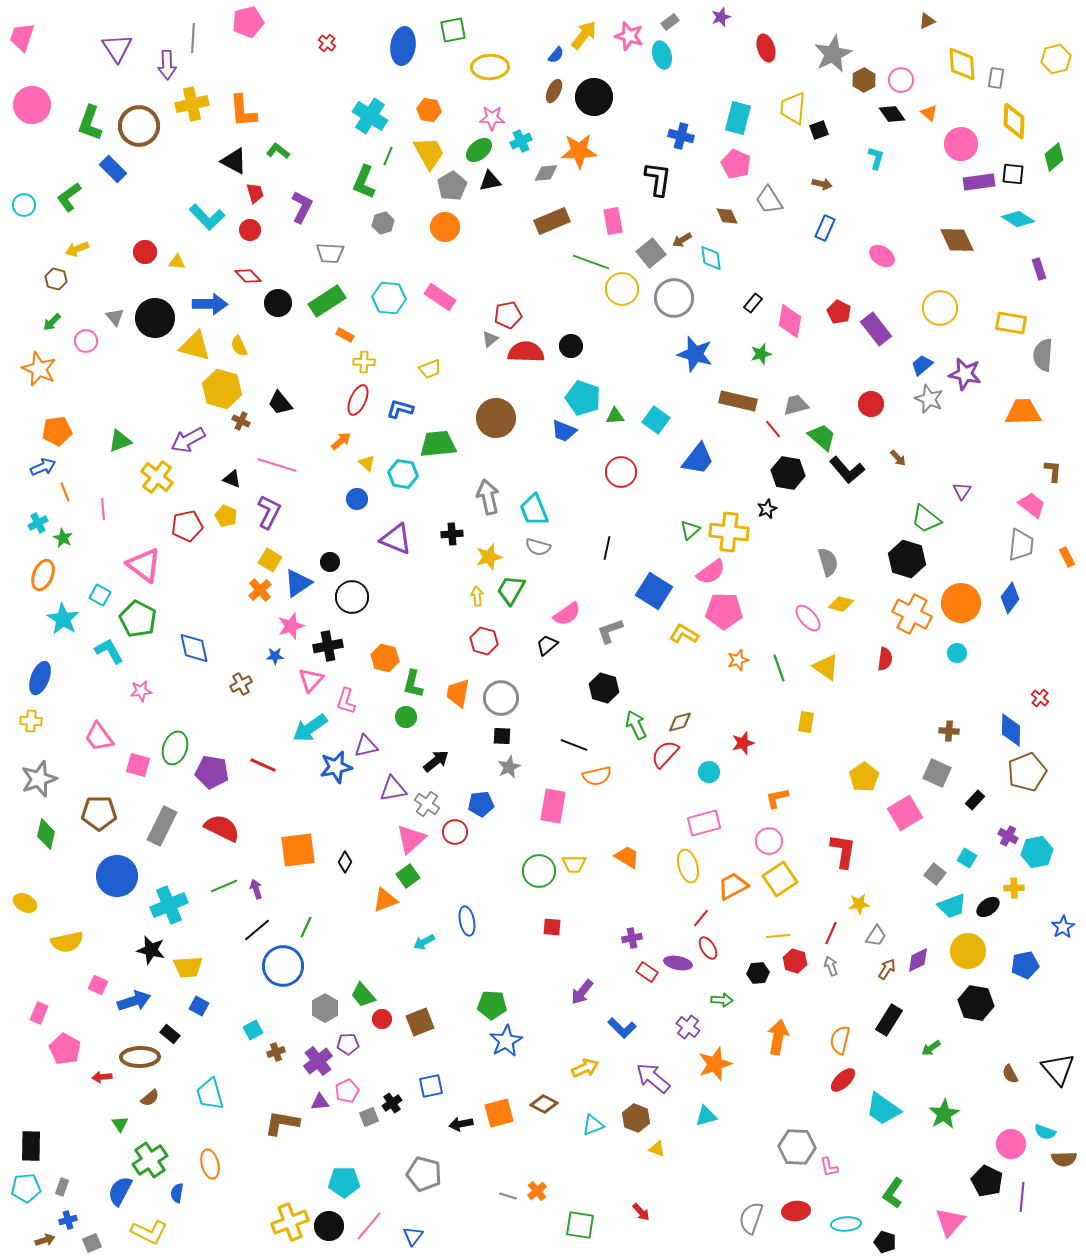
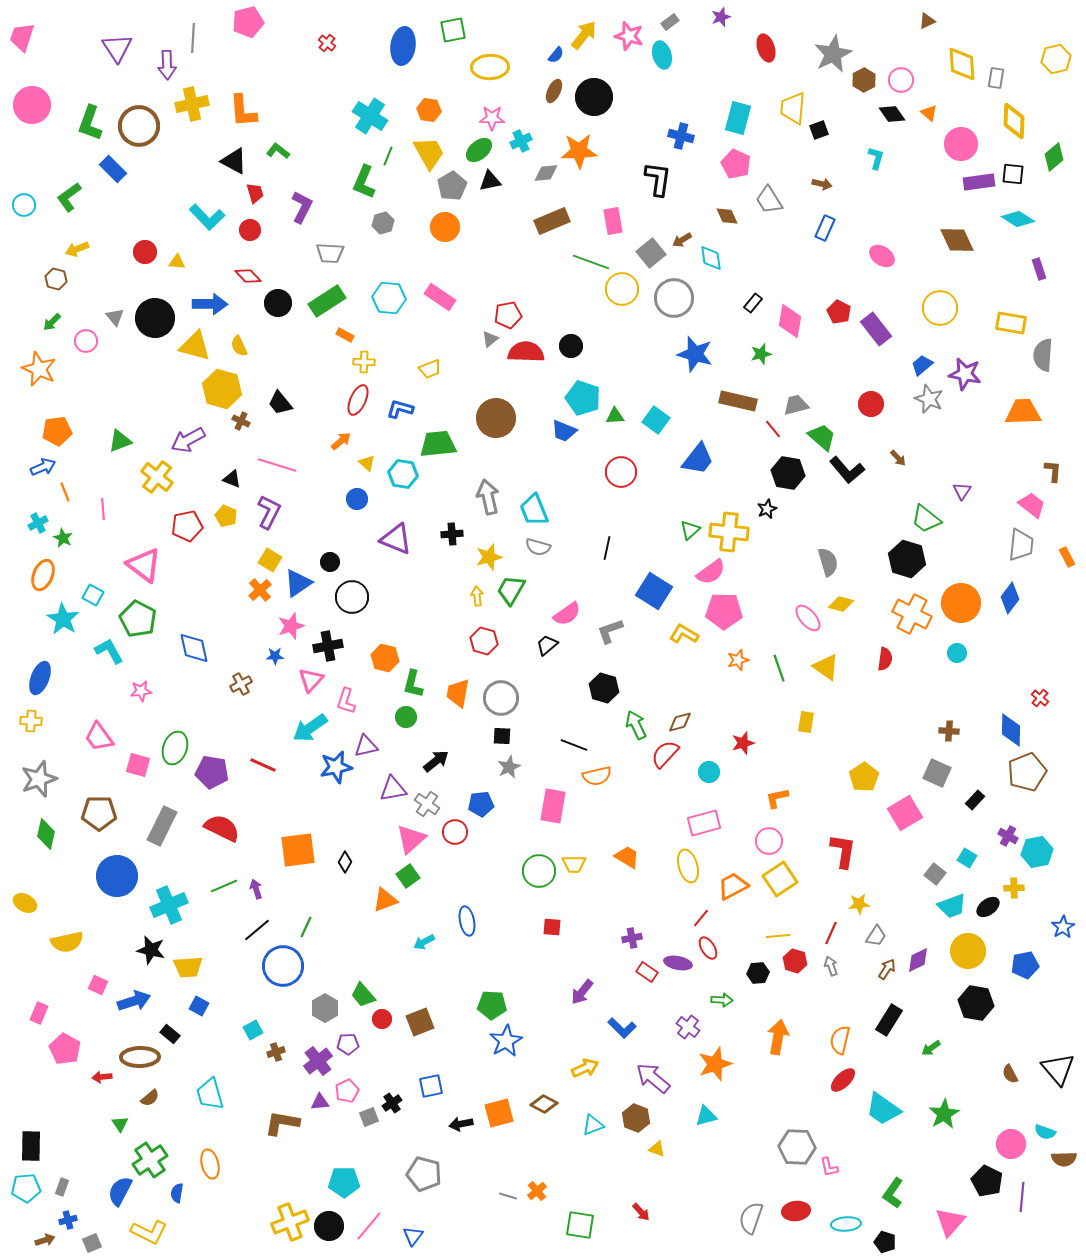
cyan square at (100, 595): moved 7 px left
